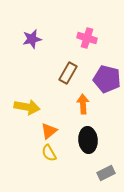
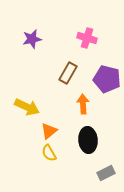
yellow arrow: rotated 15 degrees clockwise
